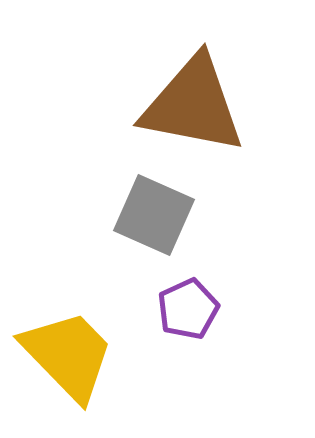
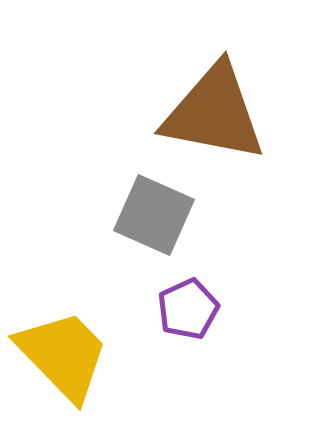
brown triangle: moved 21 px right, 8 px down
yellow trapezoid: moved 5 px left
